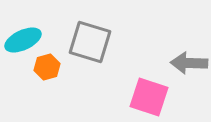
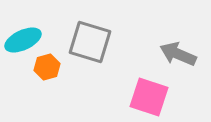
gray arrow: moved 11 px left, 9 px up; rotated 21 degrees clockwise
